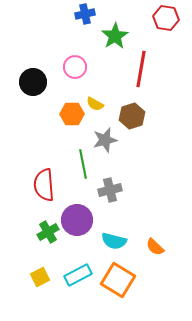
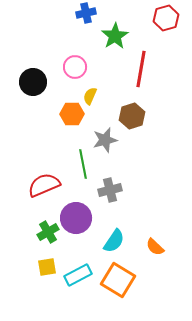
blue cross: moved 1 px right, 1 px up
red hexagon: rotated 25 degrees counterclockwise
yellow semicircle: moved 5 px left, 8 px up; rotated 84 degrees clockwise
red semicircle: rotated 72 degrees clockwise
purple circle: moved 1 px left, 2 px up
cyan semicircle: rotated 70 degrees counterclockwise
yellow square: moved 7 px right, 10 px up; rotated 18 degrees clockwise
